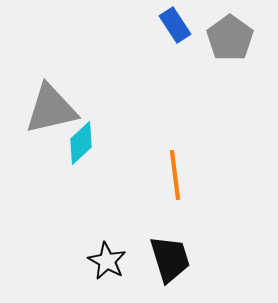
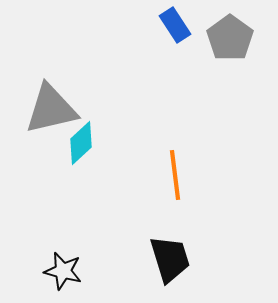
black star: moved 44 px left, 10 px down; rotated 15 degrees counterclockwise
